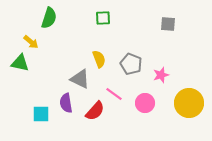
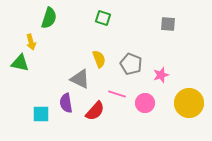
green square: rotated 21 degrees clockwise
yellow arrow: rotated 35 degrees clockwise
pink line: moved 3 px right; rotated 18 degrees counterclockwise
